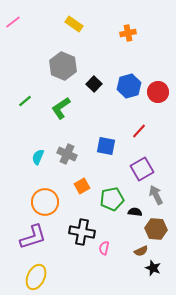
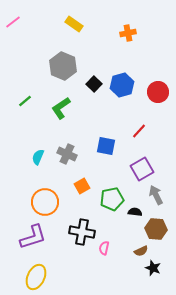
blue hexagon: moved 7 px left, 1 px up
